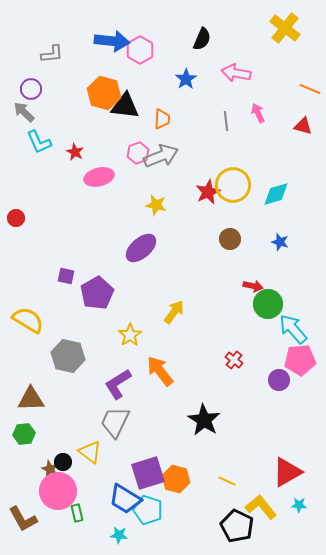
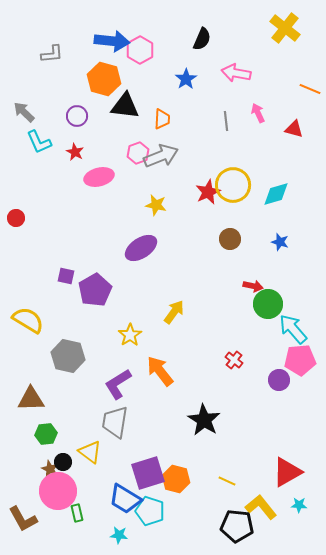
purple circle at (31, 89): moved 46 px right, 27 px down
orange hexagon at (104, 93): moved 14 px up
red triangle at (303, 126): moved 9 px left, 3 px down
purple ellipse at (141, 248): rotated 8 degrees clockwise
purple pentagon at (97, 293): moved 2 px left, 3 px up
gray trapezoid at (115, 422): rotated 16 degrees counterclockwise
green hexagon at (24, 434): moved 22 px right
cyan pentagon at (148, 510): moved 2 px right, 1 px down
black pentagon at (237, 526): rotated 20 degrees counterclockwise
